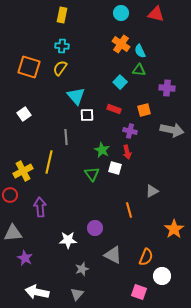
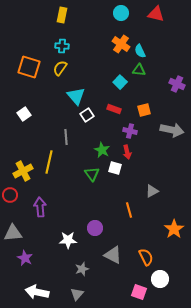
purple cross at (167, 88): moved 10 px right, 4 px up; rotated 21 degrees clockwise
white square at (87, 115): rotated 32 degrees counterclockwise
orange semicircle at (146, 257): rotated 48 degrees counterclockwise
white circle at (162, 276): moved 2 px left, 3 px down
